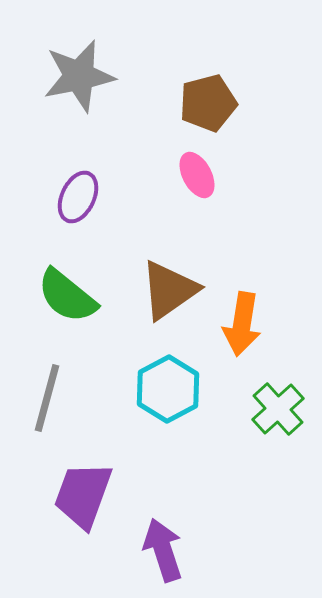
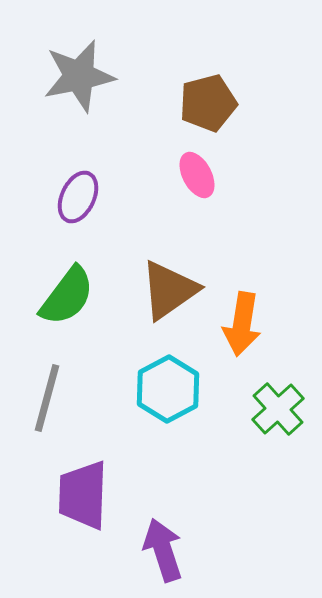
green semicircle: rotated 92 degrees counterclockwise
purple trapezoid: rotated 18 degrees counterclockwise
